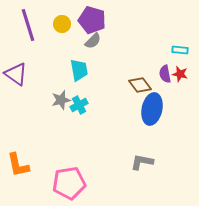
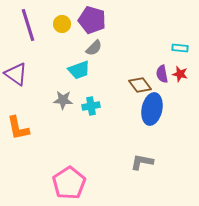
gray semicircle: moved 1 px right, 7 px down
cyan rectangle: moved 2 px up
cyan trapezoid: rotated 80 degrees clockwise
purple semicircle: moved 3 px left
gray star: moved 2 px right; rotated 18 degrees clockwise
cyan cross: moved 12 px right, 1 px down; rotated 18 degrees clockwise
orange L-shape: moved 37 px up
pink pentagon: rotated 24 degrees counterclockwise
